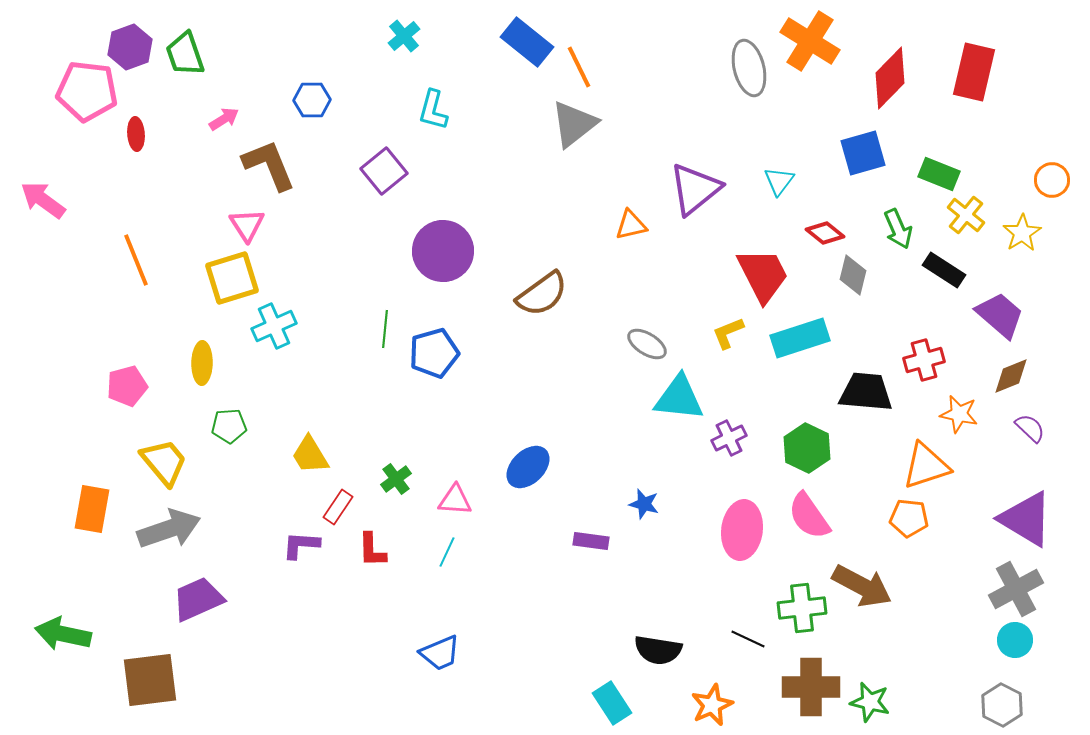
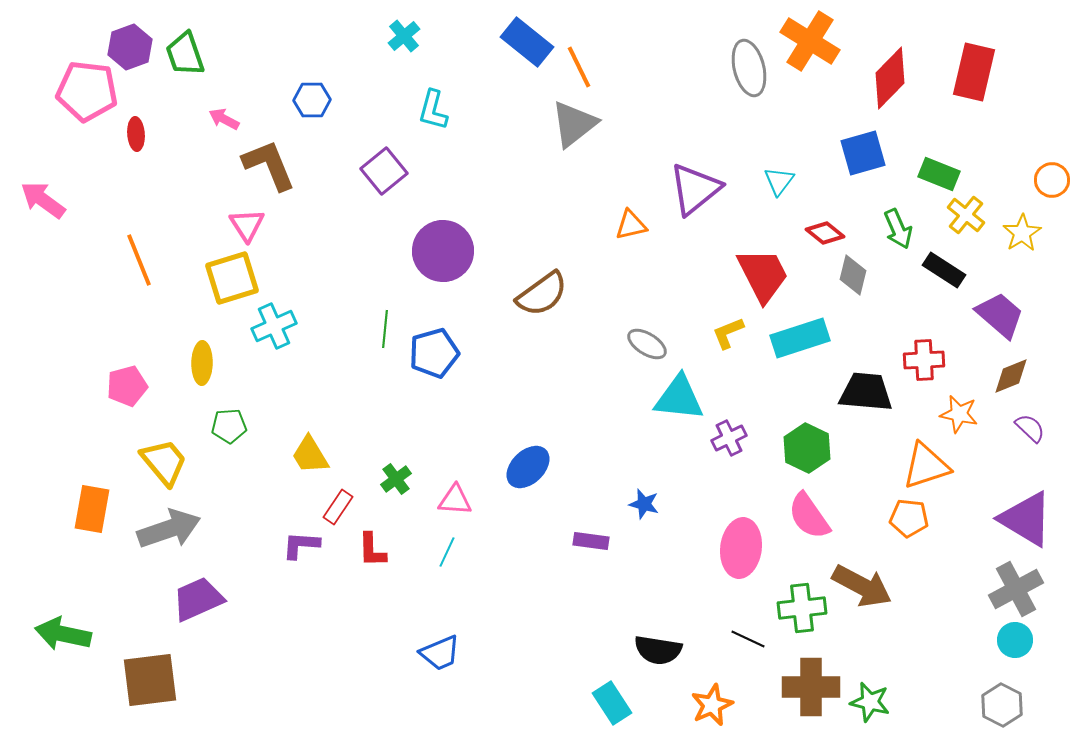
pink arrow at (224, 119): rotated 120 degrees counterclockwise
orange line at (136, 260): moved 3 px right
red cross at (924, 360): rotated 12 degrees clockwise
pink ellipse at (742, 530): moved 1 px left, 18 px down
